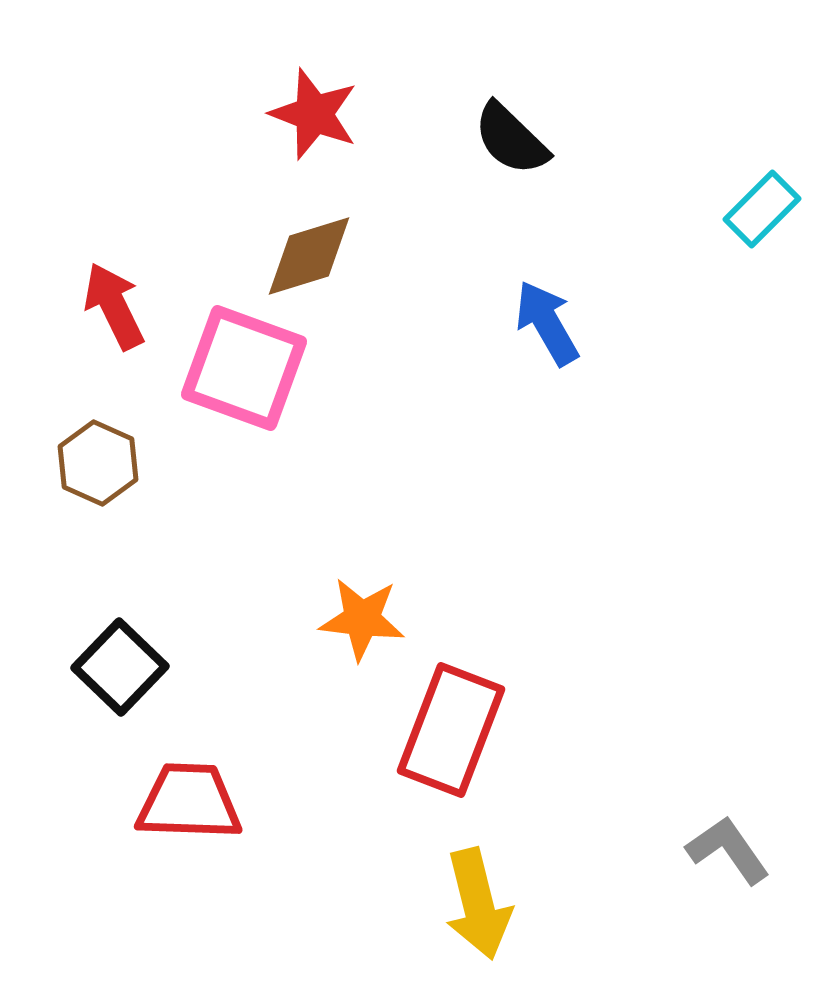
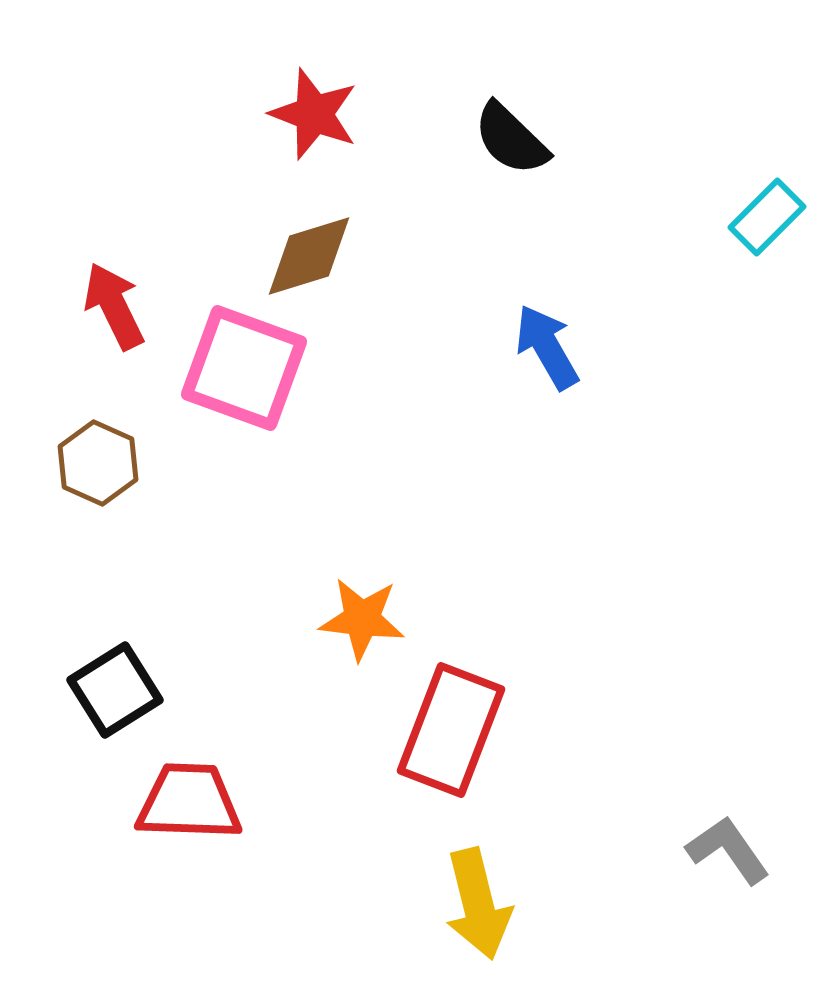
cyan rectangle: moved 5 px right, 8 px down
blue arrow: moved 24 px down
black square: moved 5 px left, 23 px down; rotated 14 degrees clockwise
